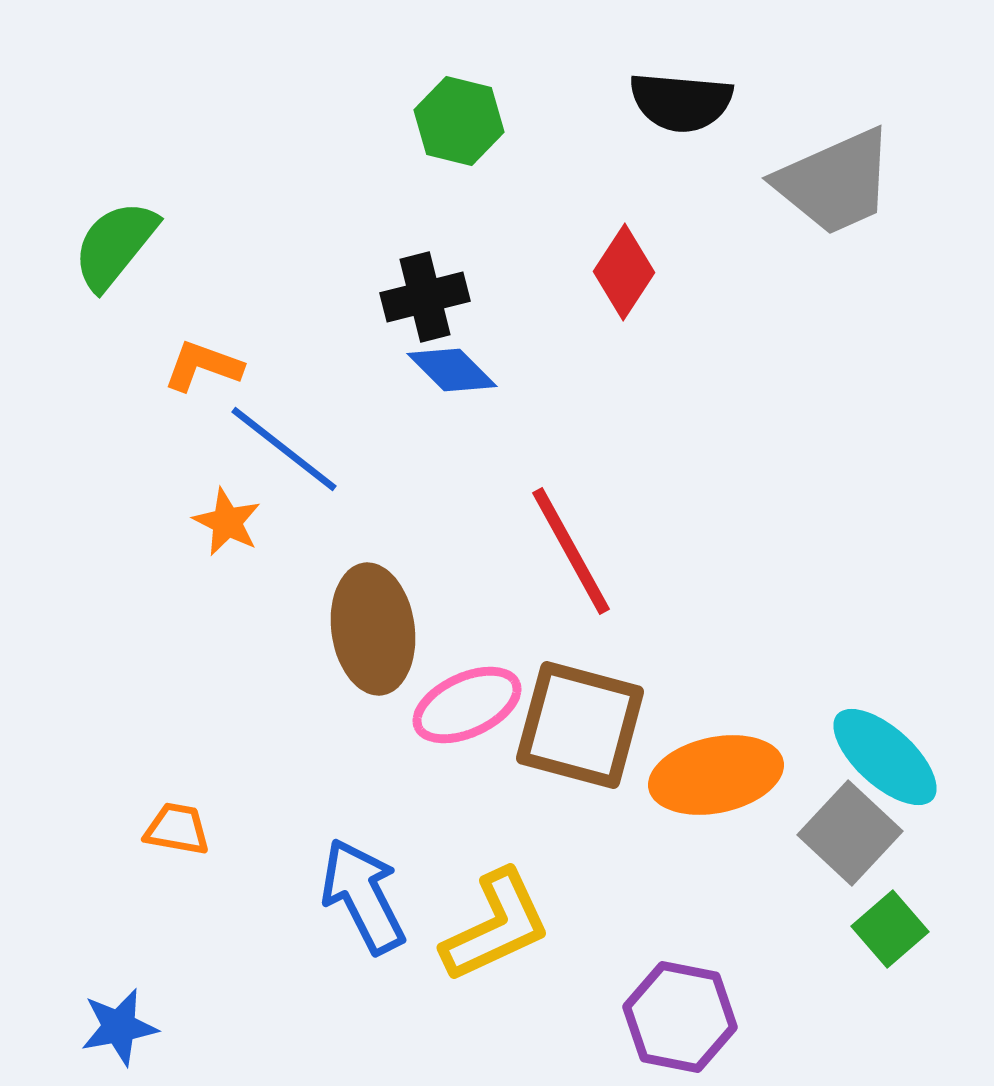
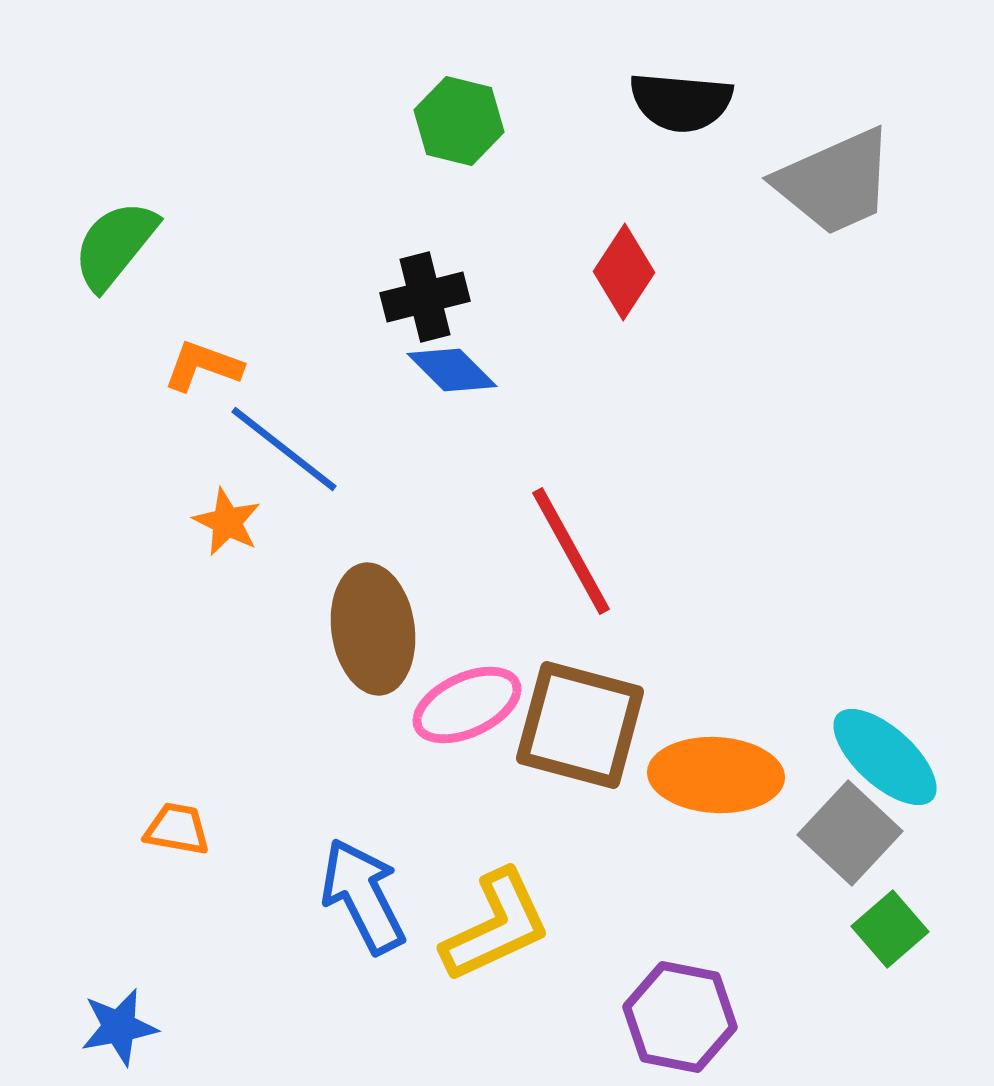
orange ellipse: rotated 15 degrees clockwise
